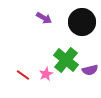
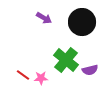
pink star: moved 5 px left, 4 px down; rotated 24 degrees clockwise
